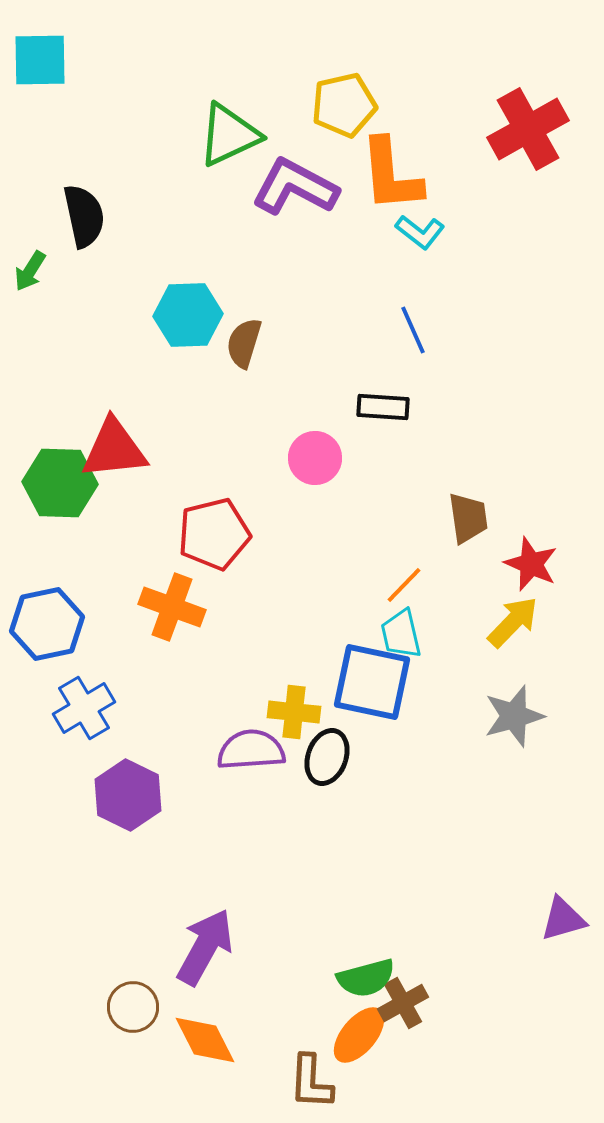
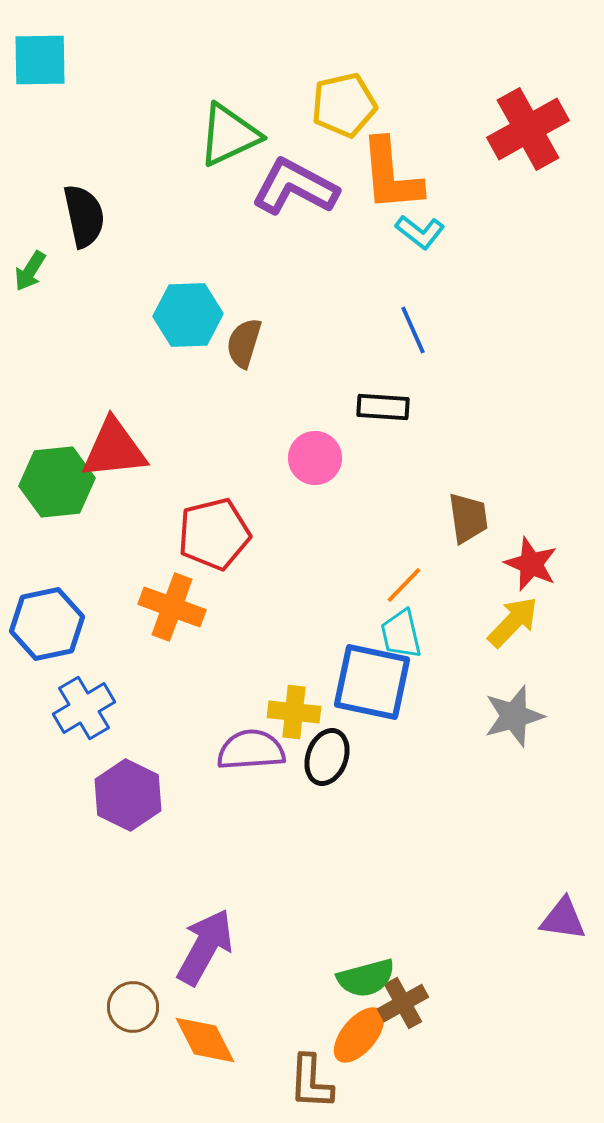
green hexagon: moved 3 px left, 1 px up; rotated 8 degrees counterclockwise
purple triangle: rotated 24 degrees clockwise
